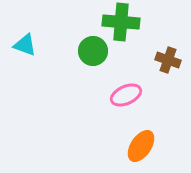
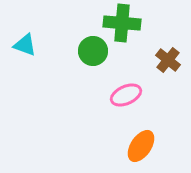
green cross: moved 1 px right, 1 px down
brown cross: rotated 20 degrees clockwise
